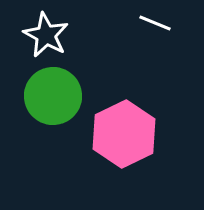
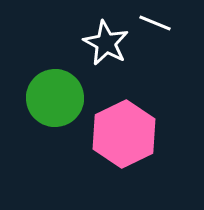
white star: moved 60 px right, 8 px down
green circle: moved 2 px right, 2 px down
